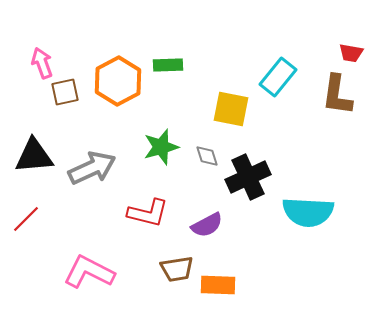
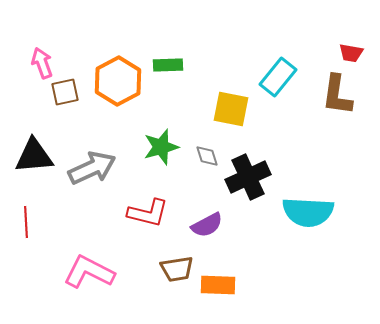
red line: moved 3 px down; rotated 48 degrees counterclockwise
